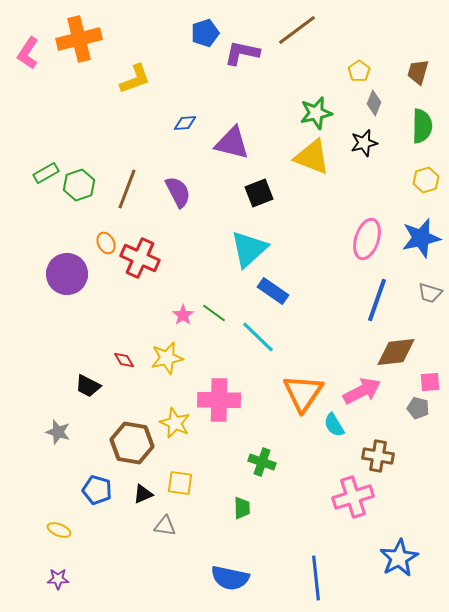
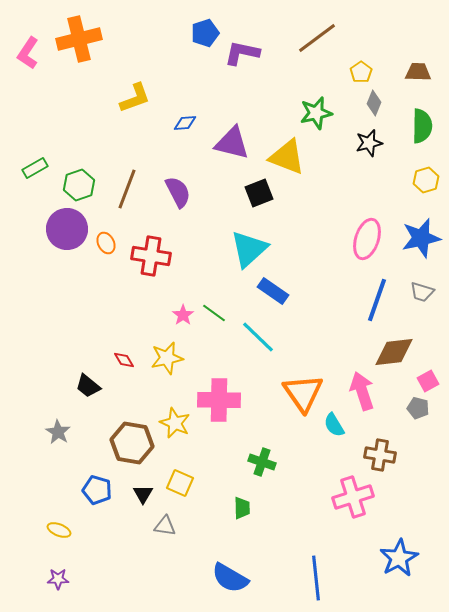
brown line at (297, 30): moved 20 px right, 8 px down
yellow pentagon at (359, 71): moved 2 px right, 1 px down
brown trapezoid at (418, 72): rotated 76 degrees clockwise
yellow L-shape at (135, 79): moved 19 px down
black star at (364, 143): moved 5 px right
yellow triangle at (312, 157): moved 25 px left
green rectangle at (46, 173): moved 11 px left, 5 px up
red cross at (140, 258): moved 11 px right, 2 px up; rotated 15 degrees counterclockwise
purple circle at (67, 274): moved 45 px up
gray trapezoid at (430, 293): moved 8 px left, 1 px up
brown diamond at (396, 352): moved 2 px left
pink square at (430, 382): moved 2 px left, 1 px up; rotated 25 degrees counterclockwise
black trapezoid at (88, 386): rotated 12 degrees clockwise
pink arrow at (362, 391): rotated 81 degrees counterclockwise
orange triangle at (303, 393): rotated 9 degrees counterclockwise
gray star at (58, 432): rotated 15 degrees clockwise
brown cross at (378, 456): moved 2 px right, 1 px up
yellow square at (180, 483): rotated 16 degrees clockwise
black triangle at (143, 494): rotated 35 degrees counterclockwise
blue semicircle at (230, 578): rotated 18 degrees clockwise
